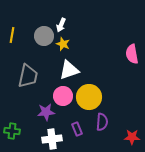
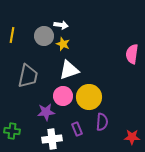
white arrow: rotated 104 degrees counterclockwise
pink semicircle: rotated 18 degrees clockwise
